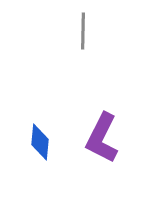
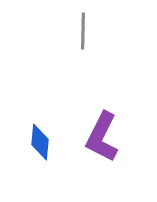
purple L-shape: moved 1 px up
